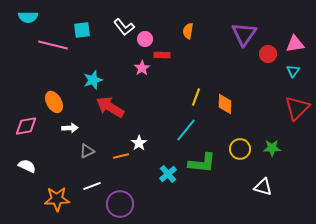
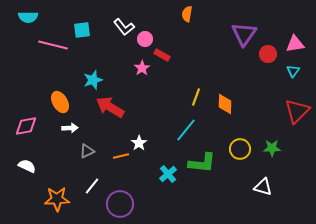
orange semicircle: moved 1 px left, 17 px up
red rectangle: rotated 28 degrees clockwise
orange ellipse: moved 6 px right
red triangle: moved 3 px down
white line: rotated 30 degrees counterclockwise
